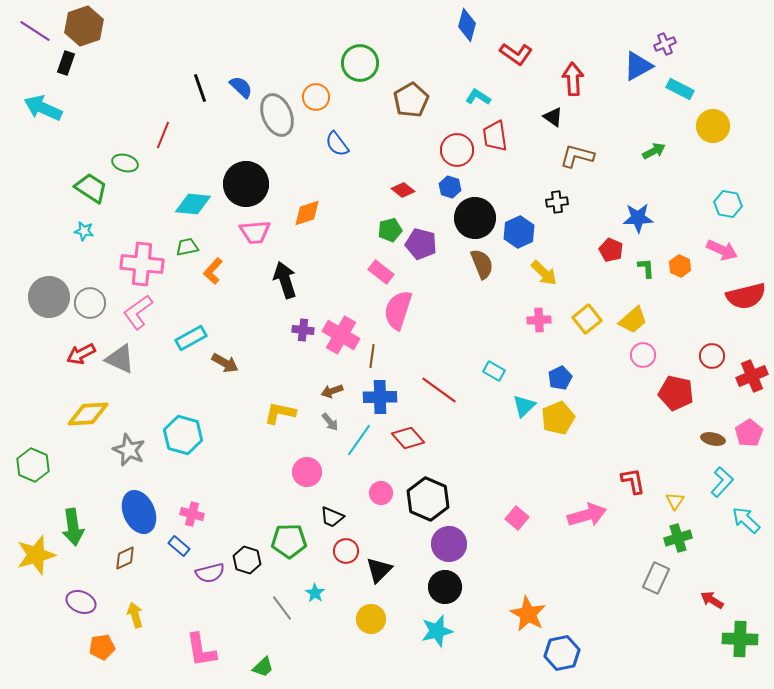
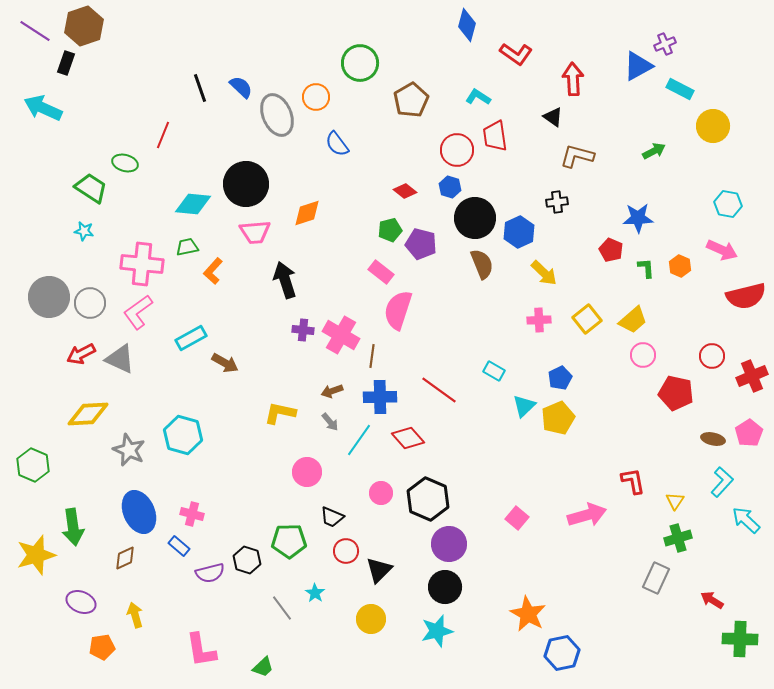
red diamond at (403, 190): moved 2 px right, 1 px down
